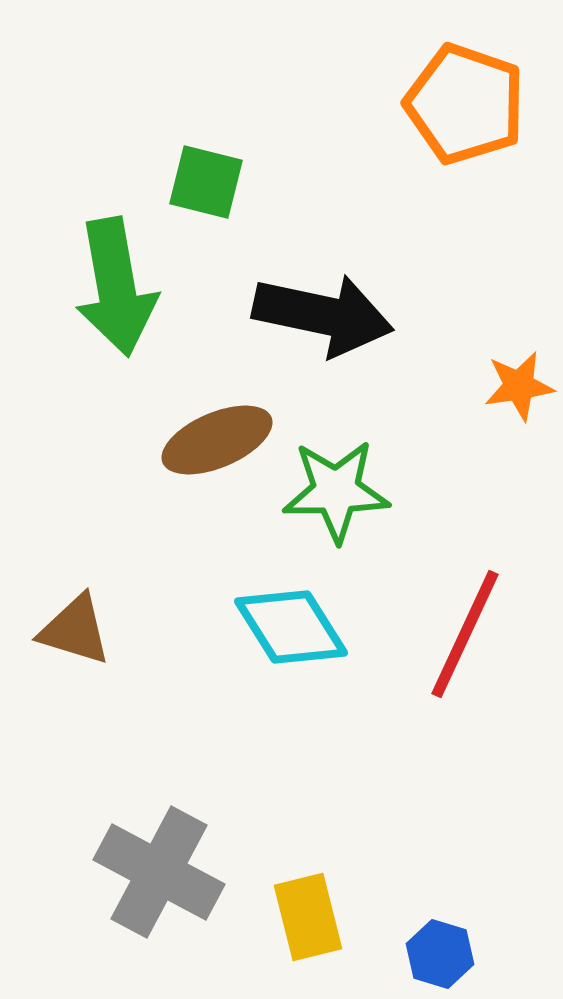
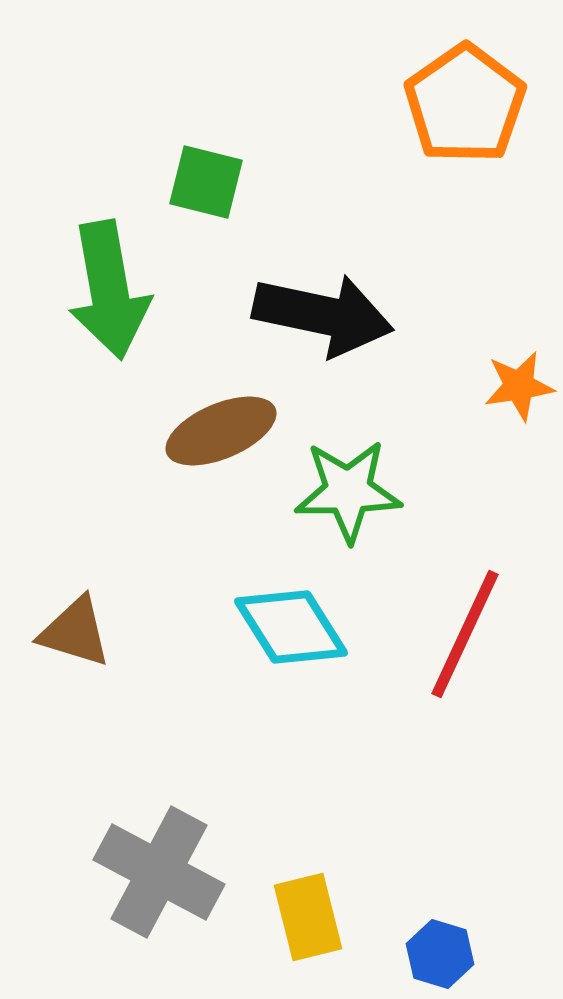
orange pentagon: rotated 18 degrees clockwise
green arrow: moved 7 px left, 3 px down
brown ellipse: moved 4 px right, 9 px up
green star: moved 12 px right
brown triangle: moved 2 px down
